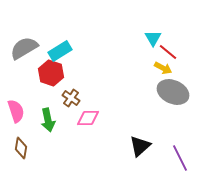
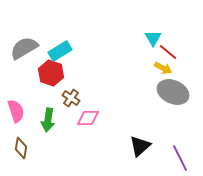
green arrow: rotated 20 degrees clockwise
